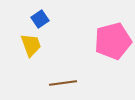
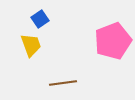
pink pentagon: rotated 6 degrees counterclockwise
